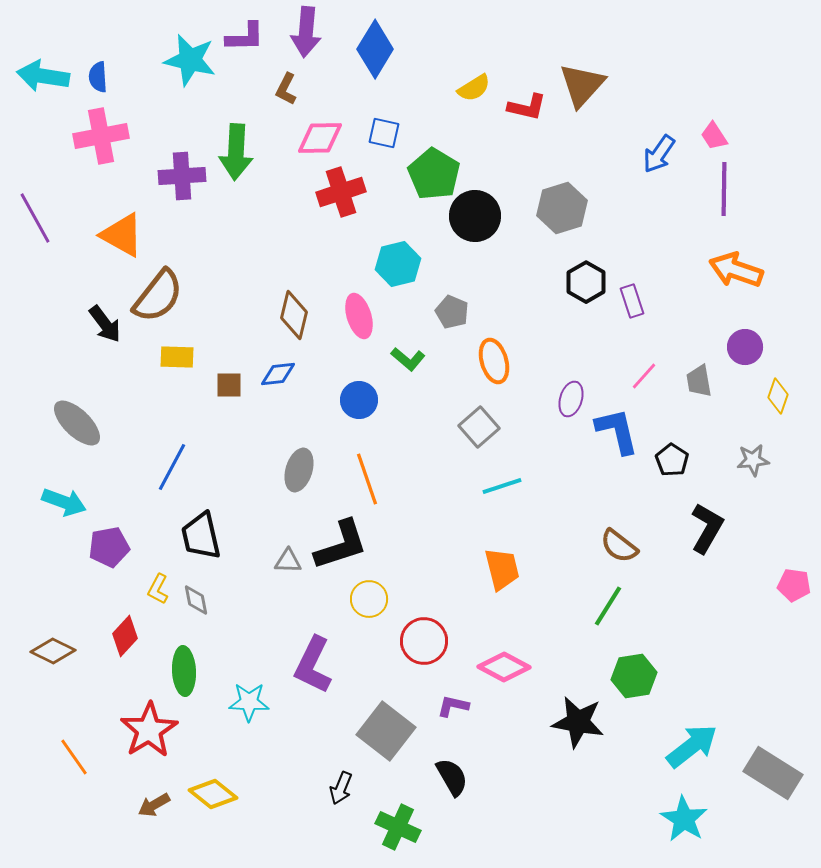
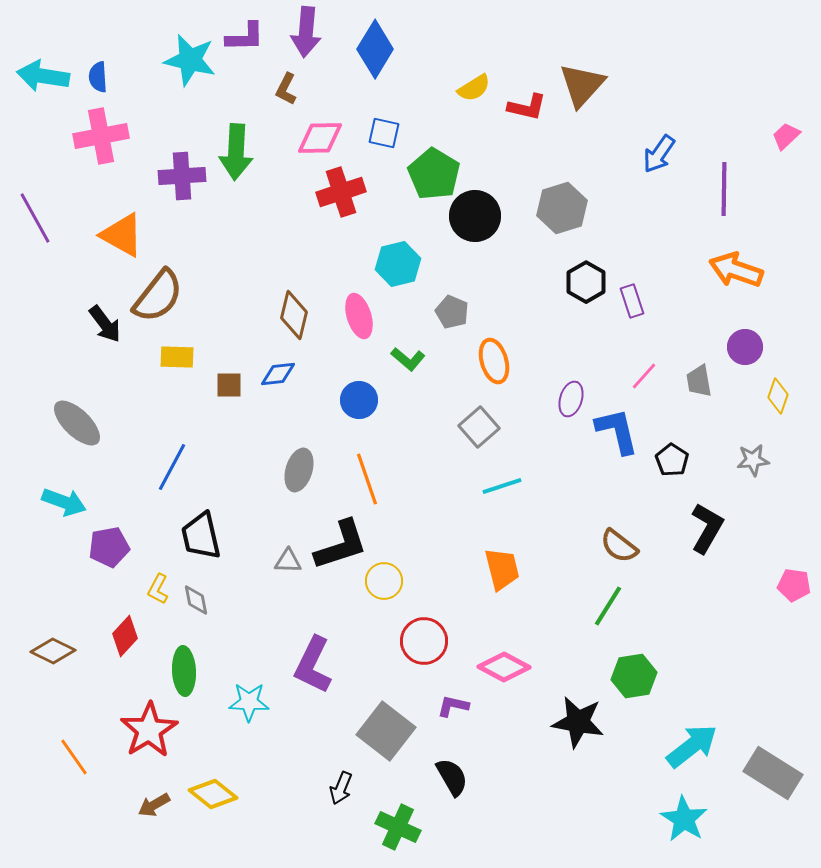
pink trapezoid at (714, 136): moved 72 px right; rotated 80 degrees clockwise
yellow circle at (369, 599): moved 15 px right, 18 px up
